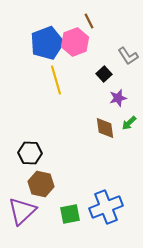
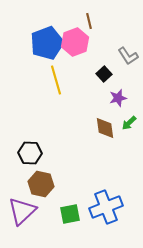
brown line: rotated 14 degrees clockwise
